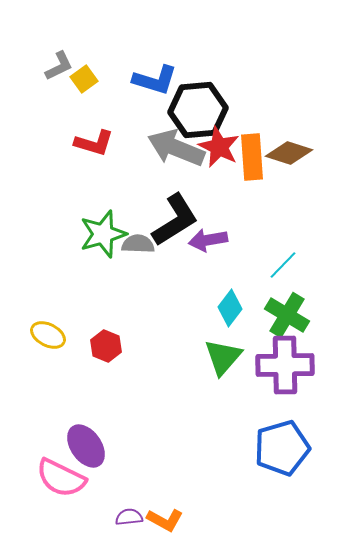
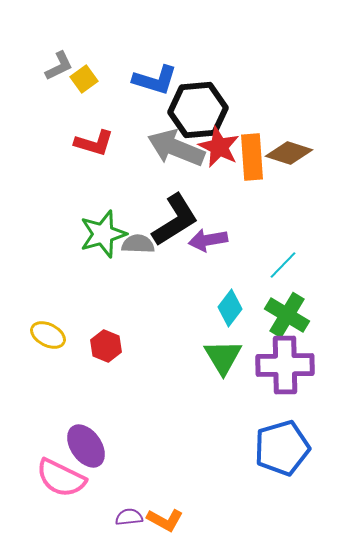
green triangle: rotated 12 degrees counterclockwise
